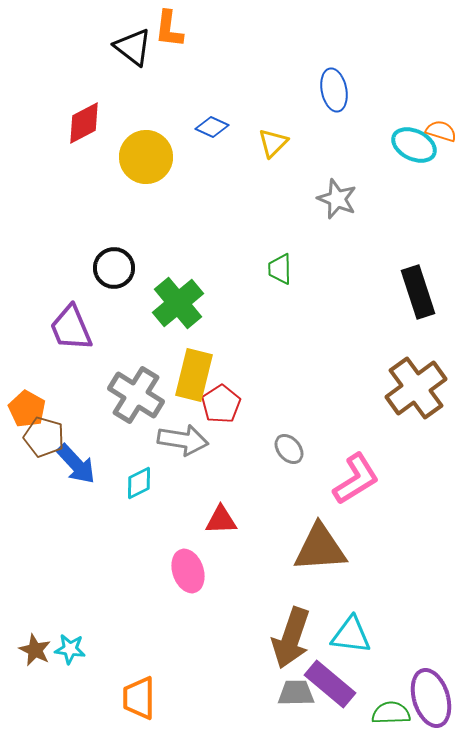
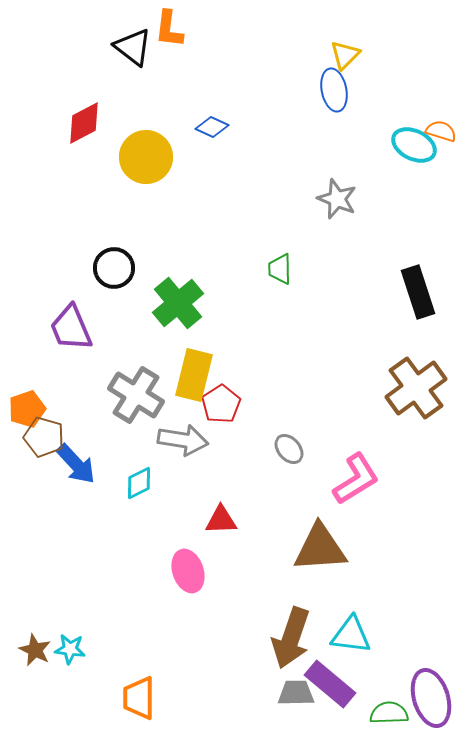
yellow triangle: moved 72 px right, 88 px up
orange pentagon: rotated 24 degrees clockwise
green semicircle: moved 2 px left
